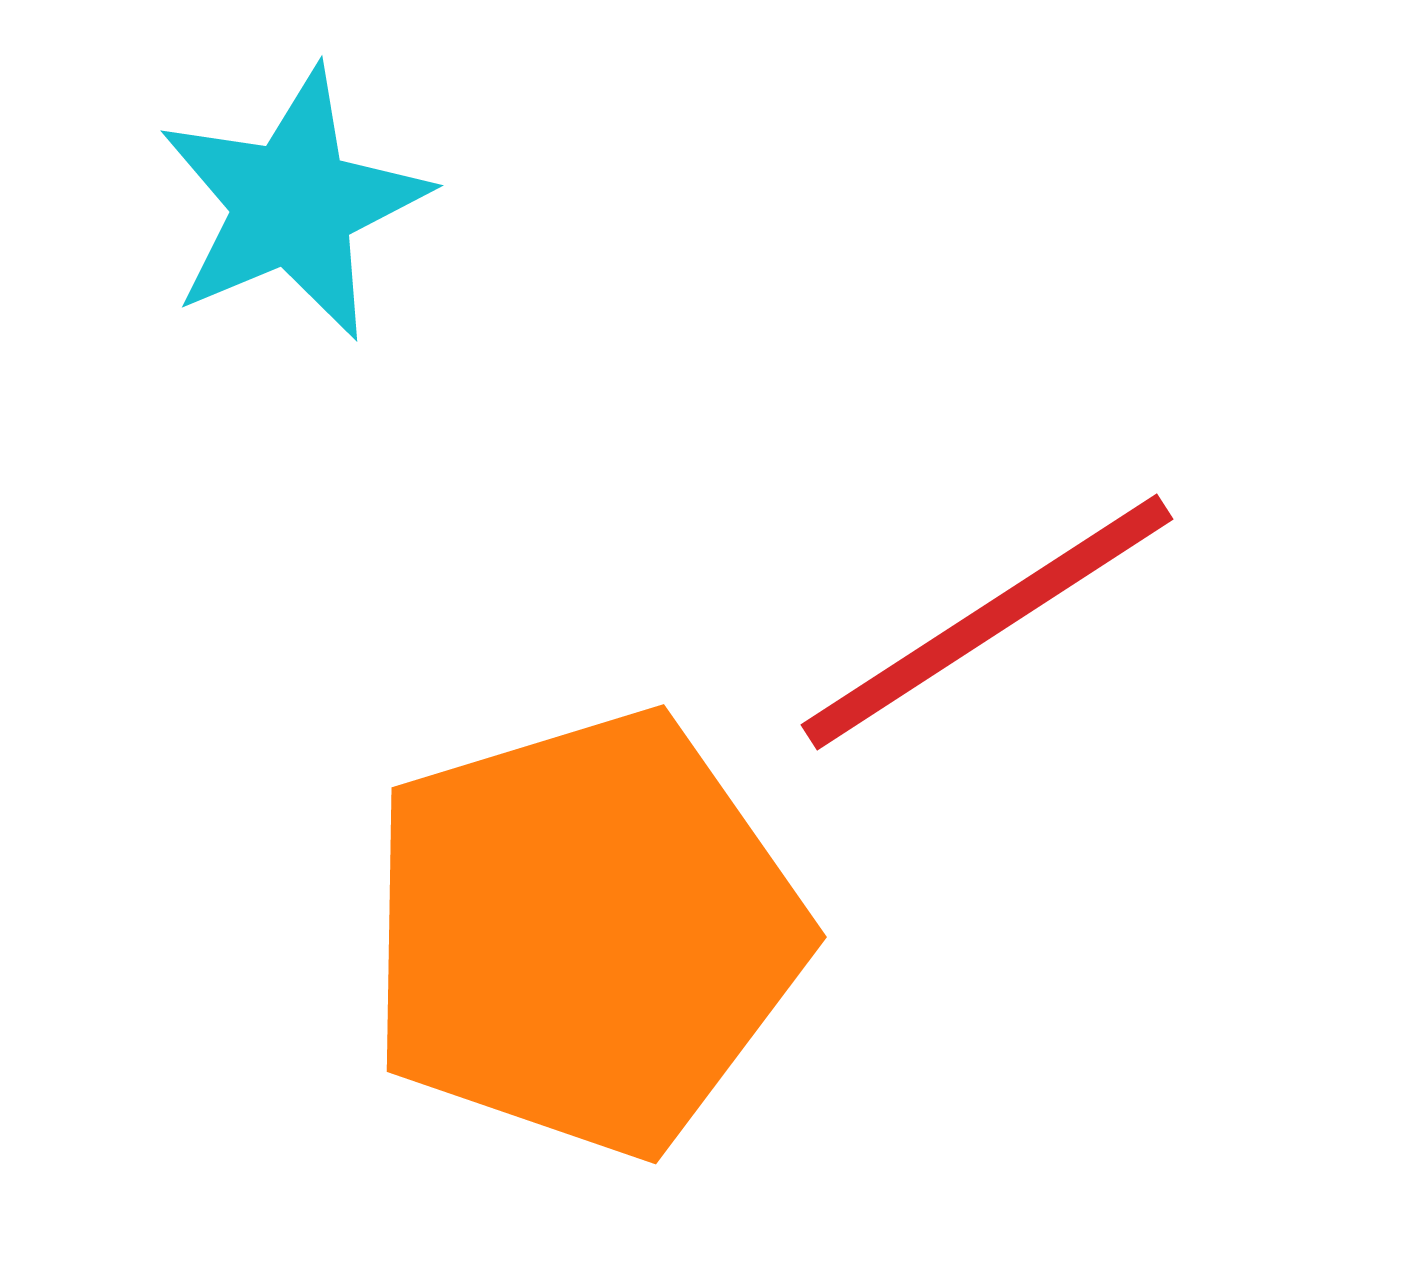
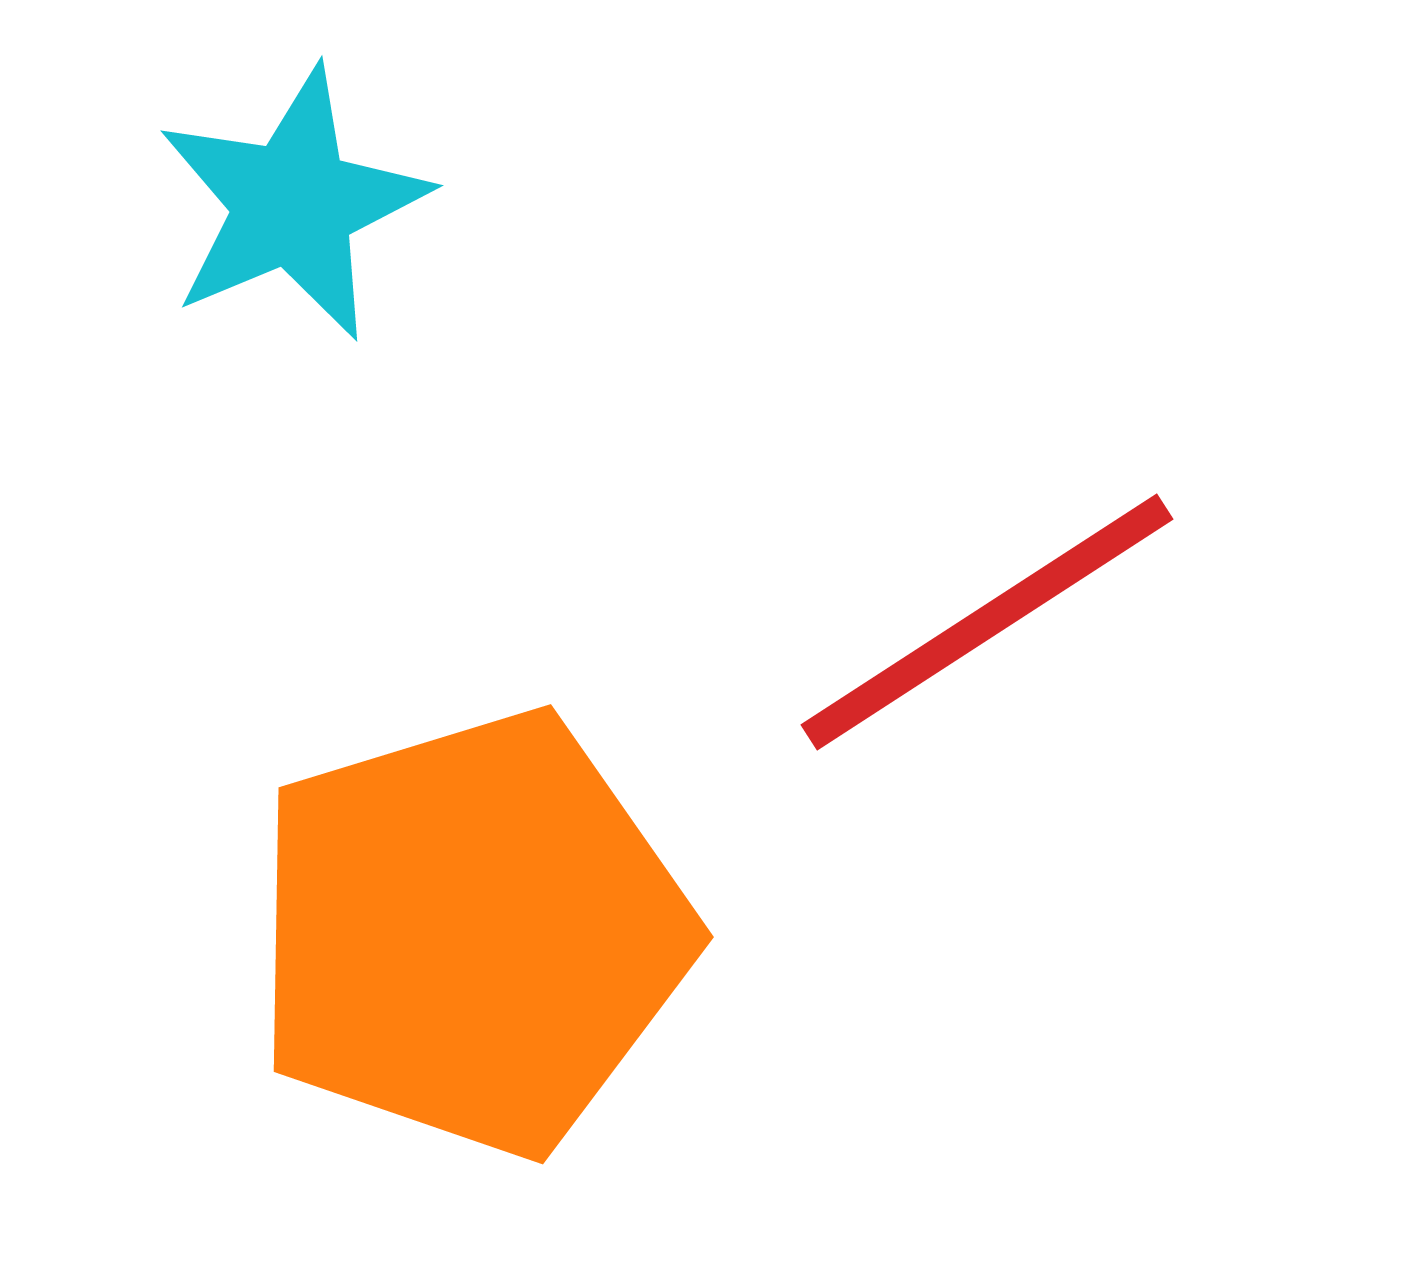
orange pentagon: moved 113 px left
